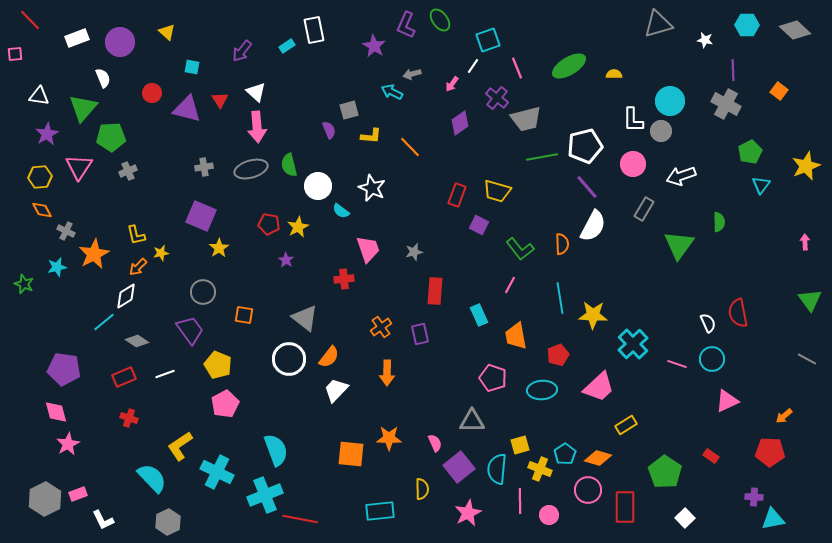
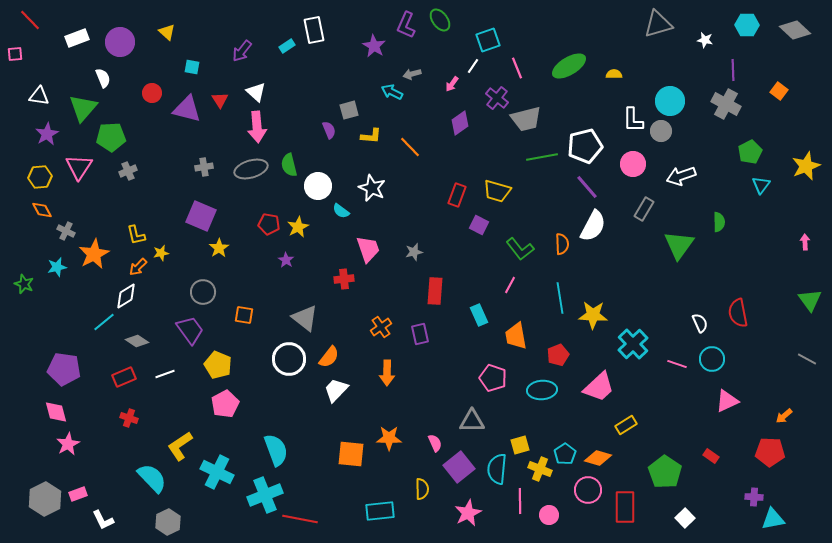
white semicircle at (708, 323): moved 8 px left
